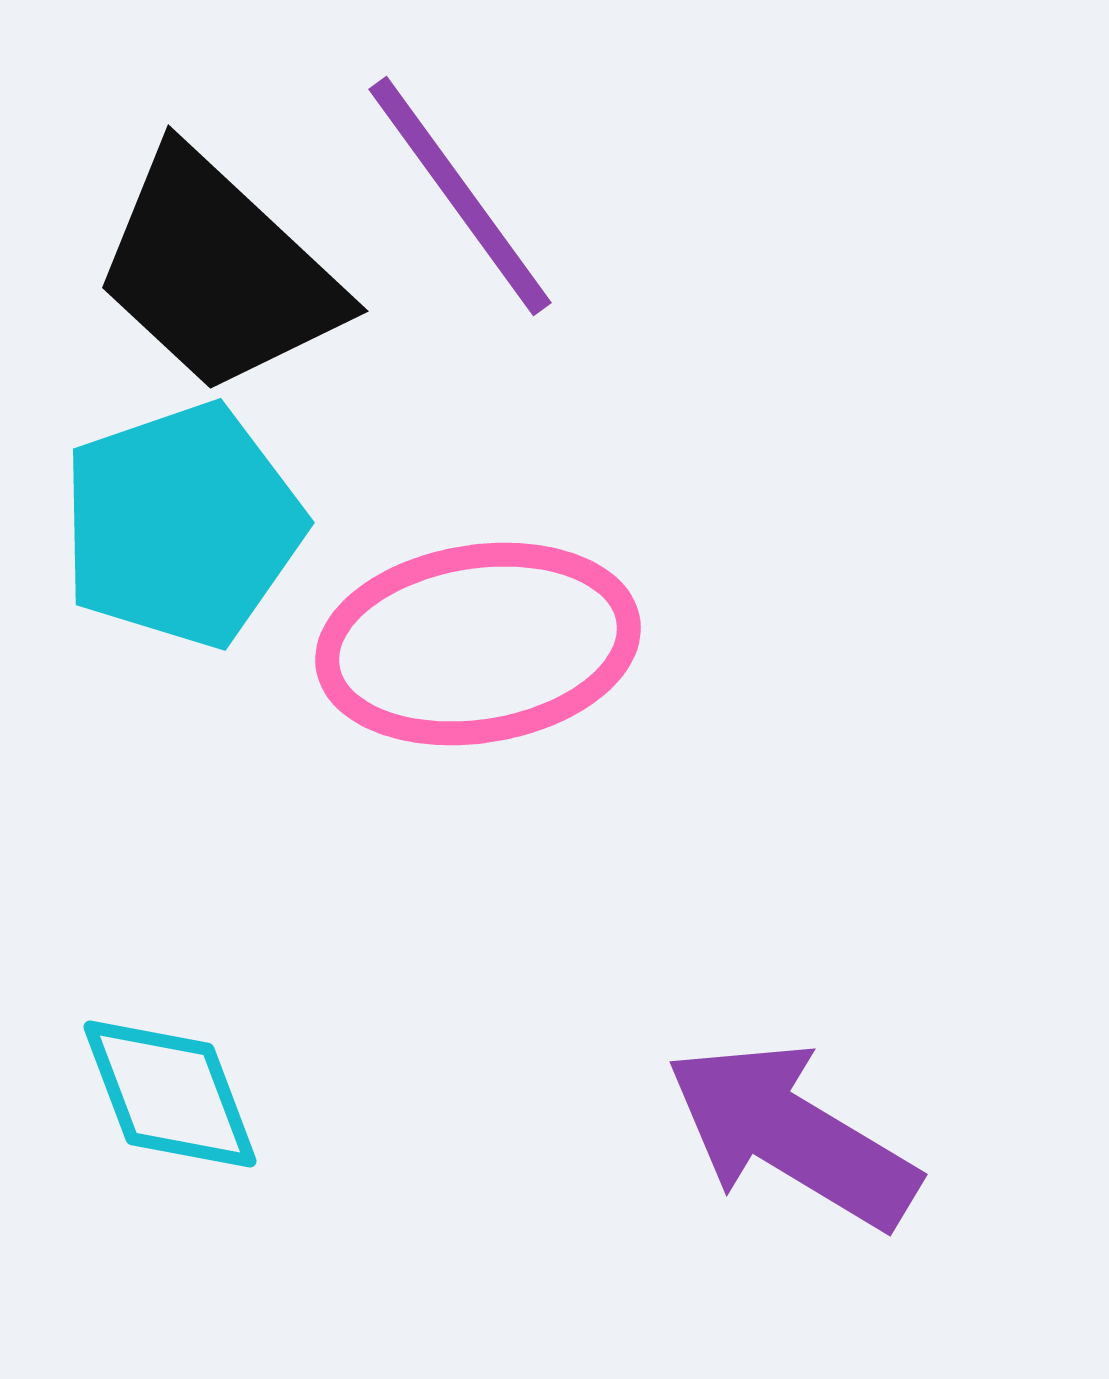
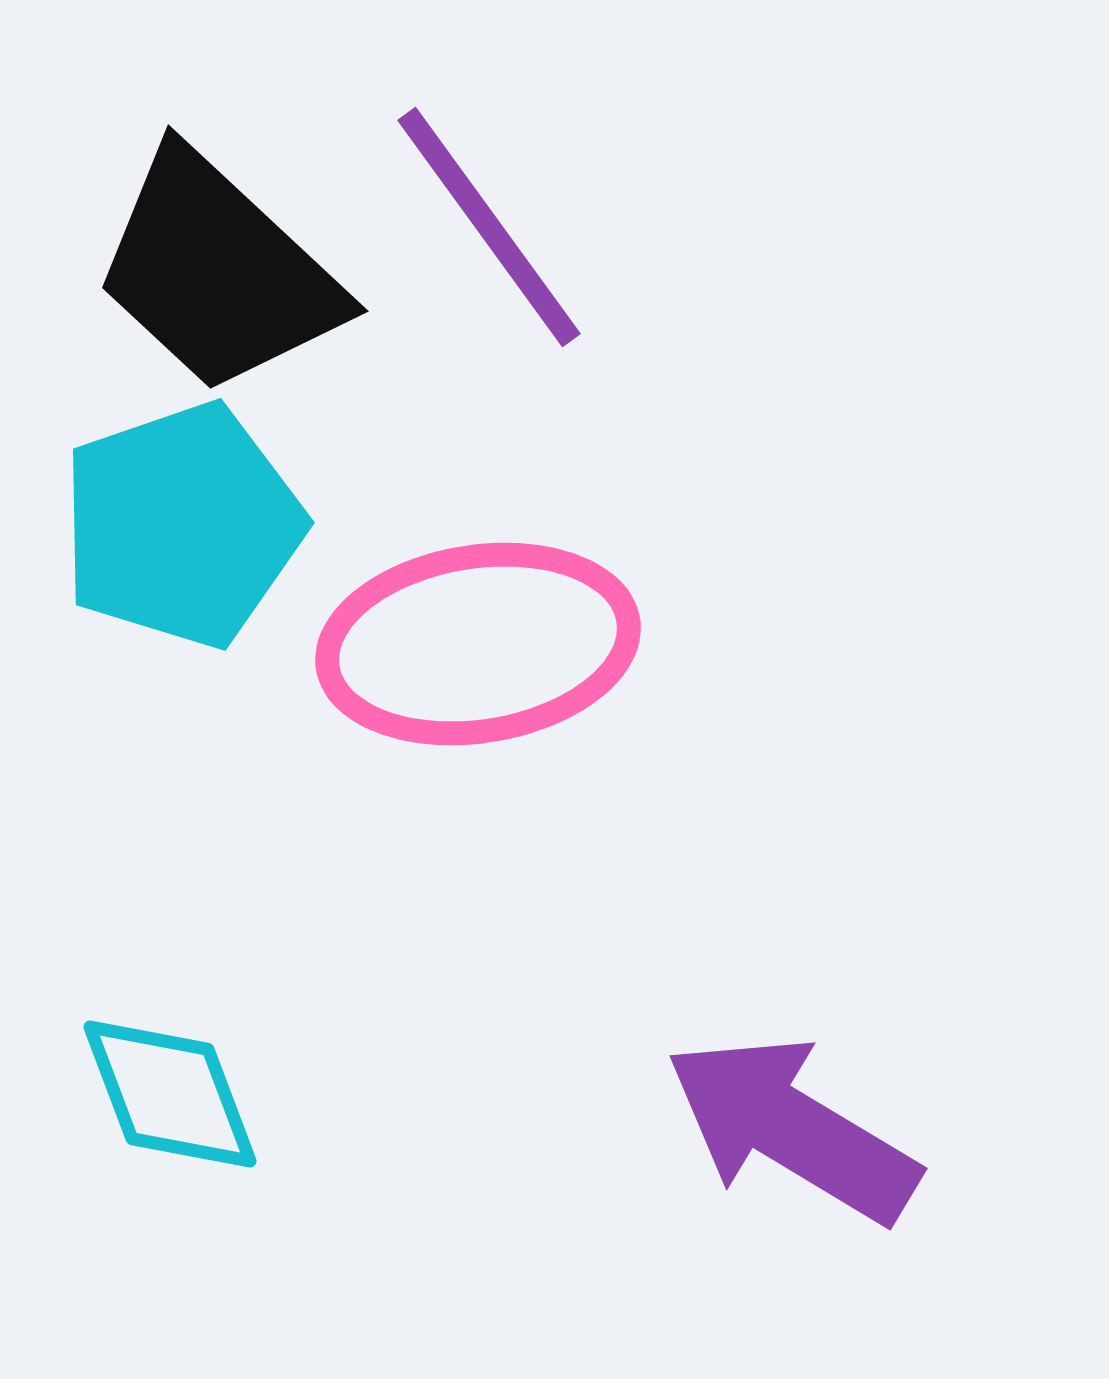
purple line: moved 29 px right, 31 px down
purple arrow: moved 6 px up
